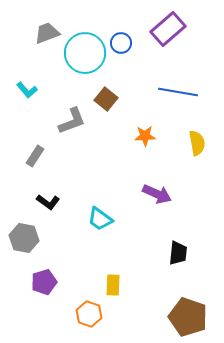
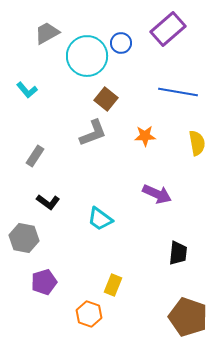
gray trapezoid: rotated 8 degrees counterclockwise
cyan circle: moved 2 px right, 3 px down
gray L-shape: moved 21 px right, 12 px down
yellow rectangle: rotated 20 degrees clockwise
